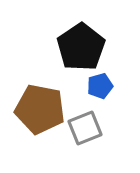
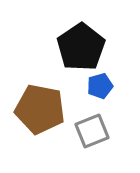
gray square: moved 7 px right, 3 px down
